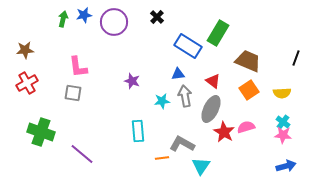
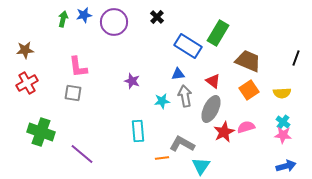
red star: rotated 15 degrees clockwise
